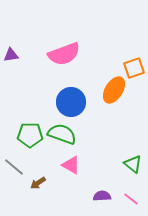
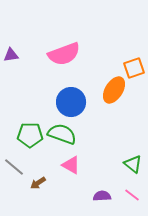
pink line: moved 1 px right, 4 px up
